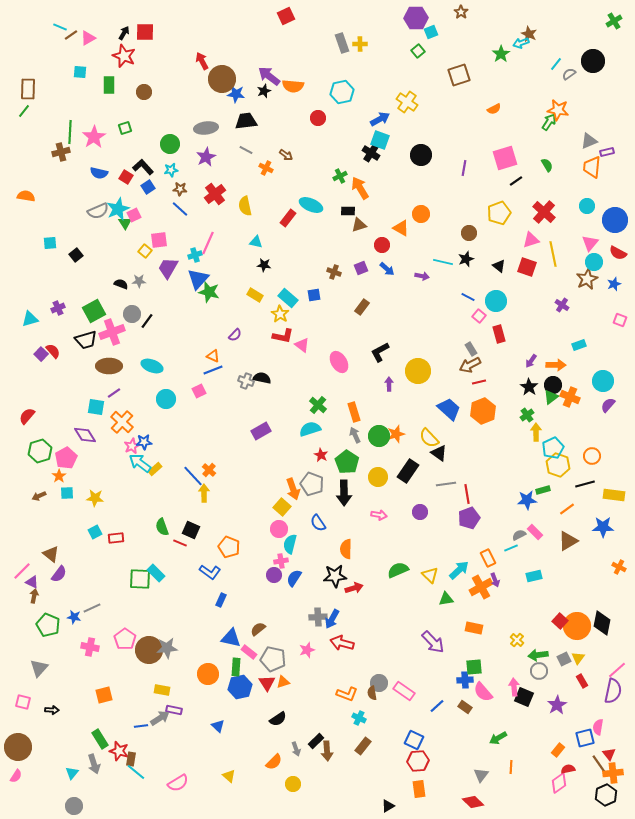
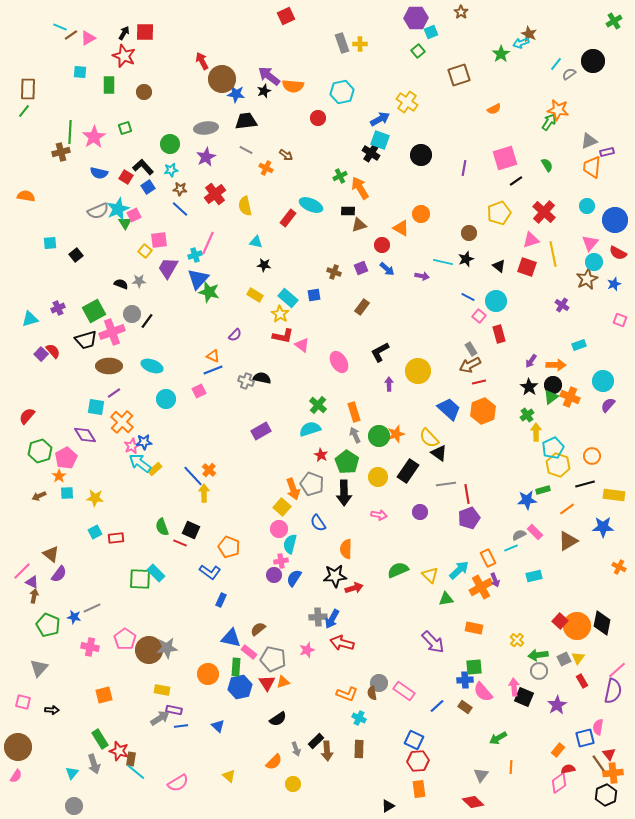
blue line at (141, 726): moved 40 px right
brown rectangle at (363, 746): moved 4 px left, 3 px down; rotated 36 degrees counterclockwise
